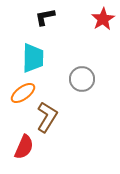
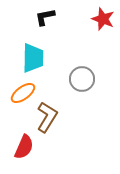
red star: rotated 20 degrees counterclockwise
